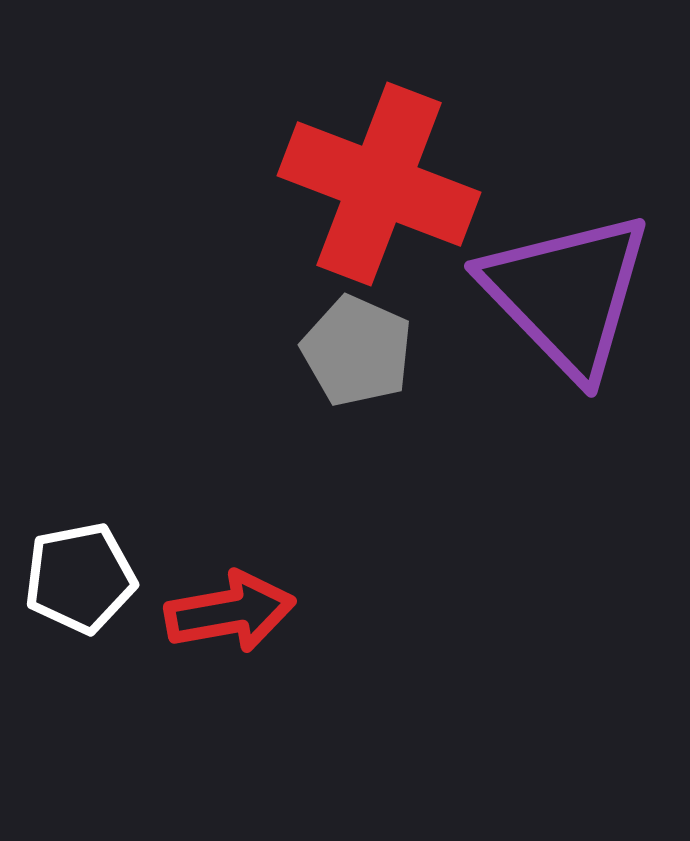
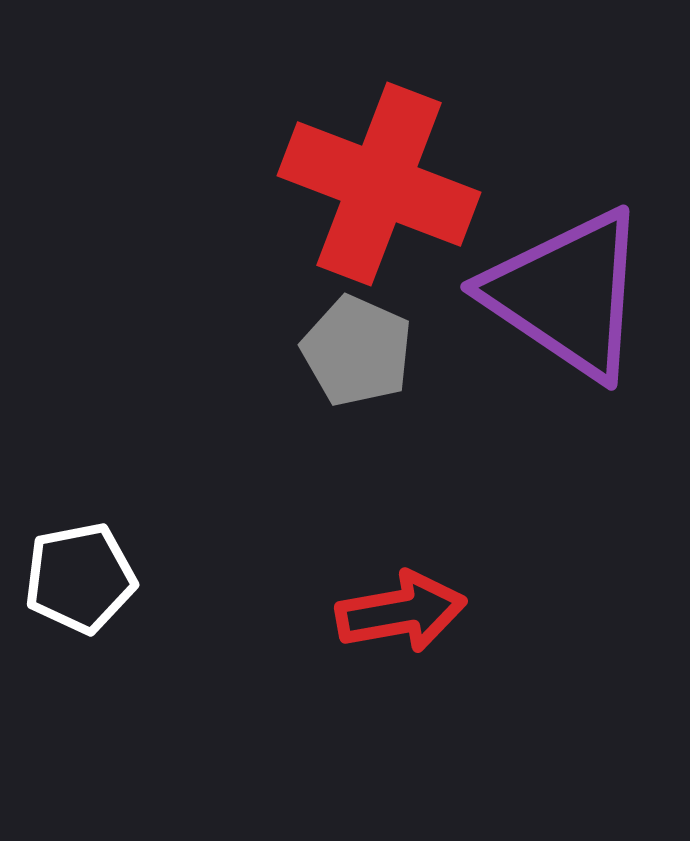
purple triangle: rotated 12 degrees counterclockwise
red arrow: moved 171 px right
